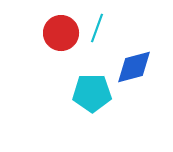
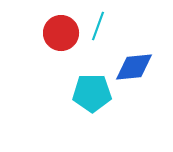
cyan line: moved 1 px right, 2 px up
blue diamond: rotated 9 degrees clockwise
